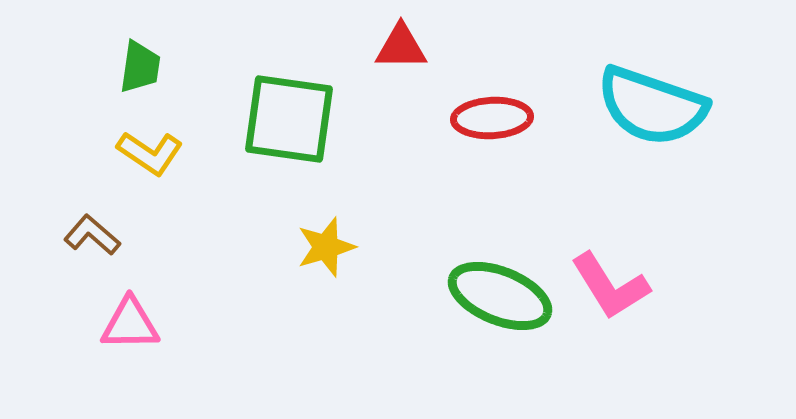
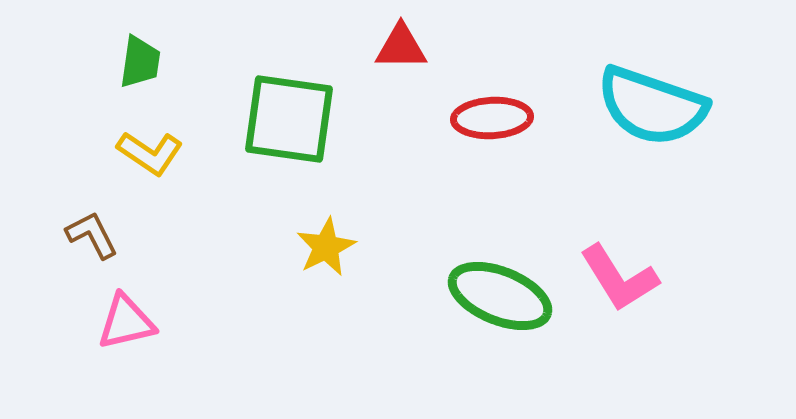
green trapezoid: moved 5 px up
brown L-shape: rotated 22 degrees clockwise
yellow star: rotated 10 degrees counterclockwise
pink L-shape: moved 9 px right, 8 px up
pink triangle: moved 4 px left, 2 px up; rotated 12 degrees counterclockwise
